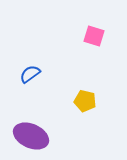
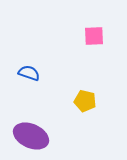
pink square: rotated 20 degrees counterclockwise
blue semicircle: moved 1 px left, 1 px up; rotated 55 degrees clockwise
